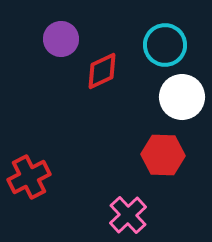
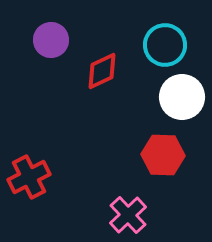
purple circle: moved 10 px left, 1 px down
